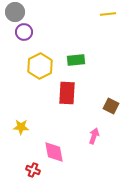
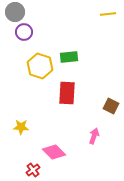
green rectangle: moved 7 px left, 3 px up
yellow hexagon: rotated 15 degrees counterclockwise
pink diamond: rotated 35 degrees counterclockwise
red cross: rotated 32 degrees clockwise
